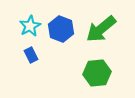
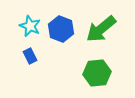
cyan star: rotated 20 degrees counterclockwise
blue rectangle: moved 1 px left, 1 px down
